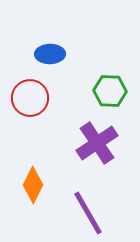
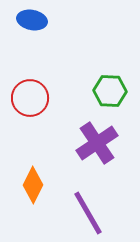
blue ellipse: moved 18 px left, 34 px up; rotated 12 degrees clockwise
